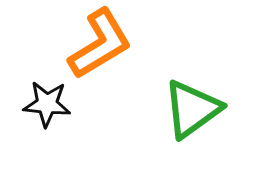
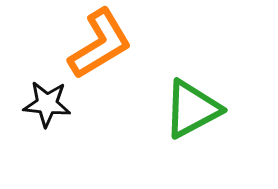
green triangle: rotated 8 degrees clockwise
